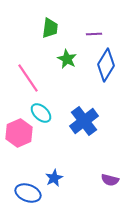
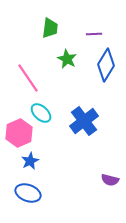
blue star: moved 24 px left, 17 px up
